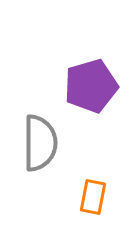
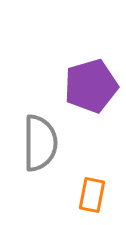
orange rectangle: moved 1 px left, 2 px up
